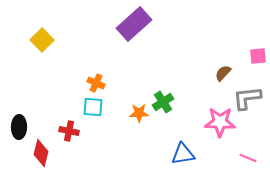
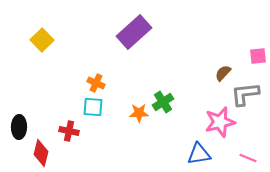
purple rectangle: moved 8 px down
gray L-shape: moved 2 px left, 4 px up
pink star: rotated 16 degrees counterclockwise
blue triangle: moved 16 px right
